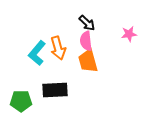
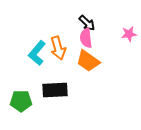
pink semicircle: moved 3 px up
orange trapezoid: rotated 40 degrees counterclockwise
